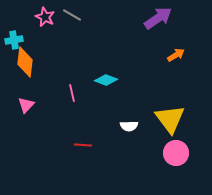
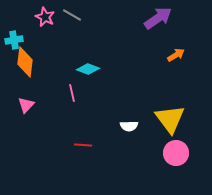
cyan diamond: moved 18 px left, 11 px up
